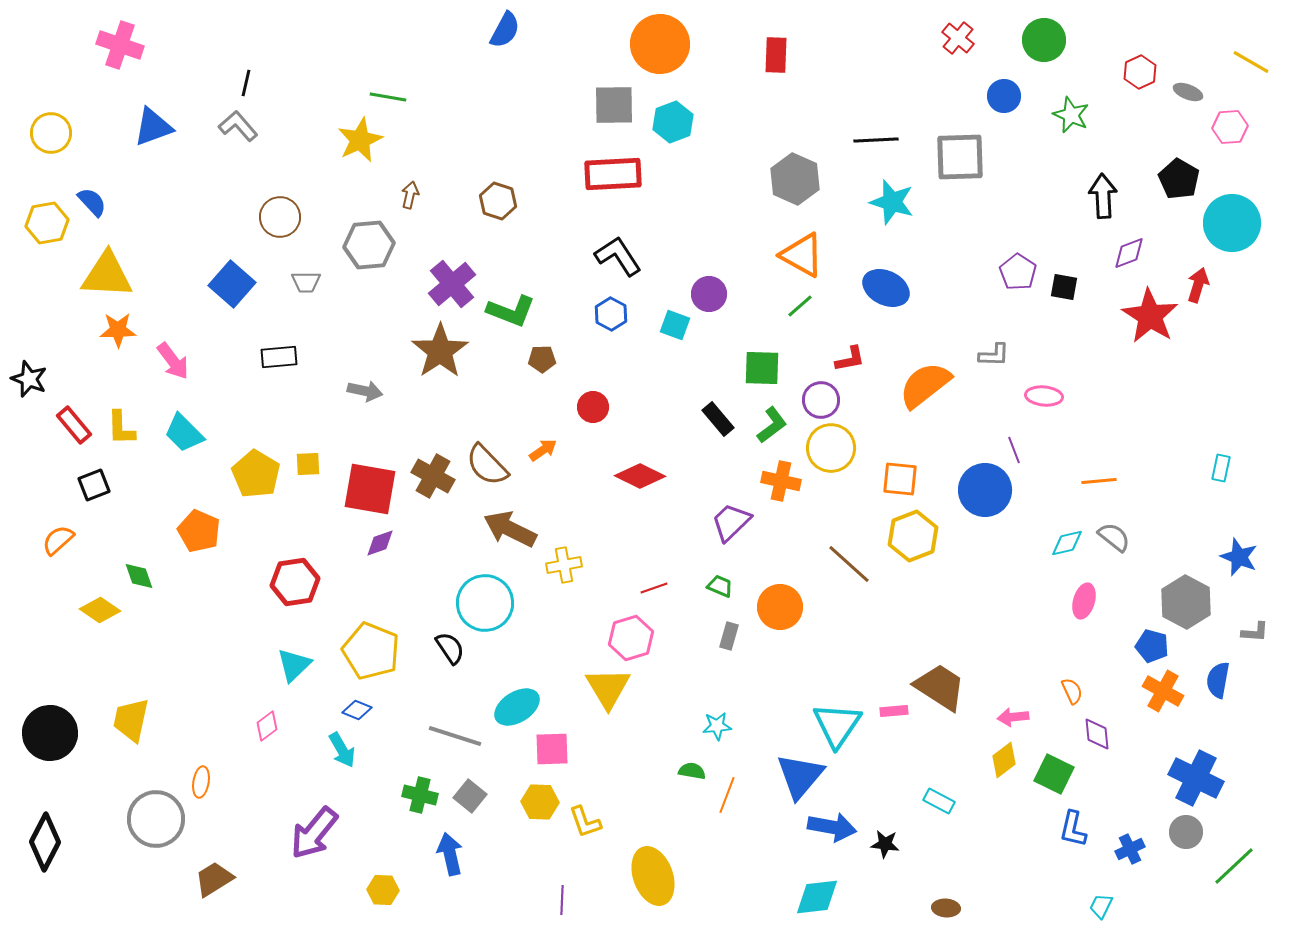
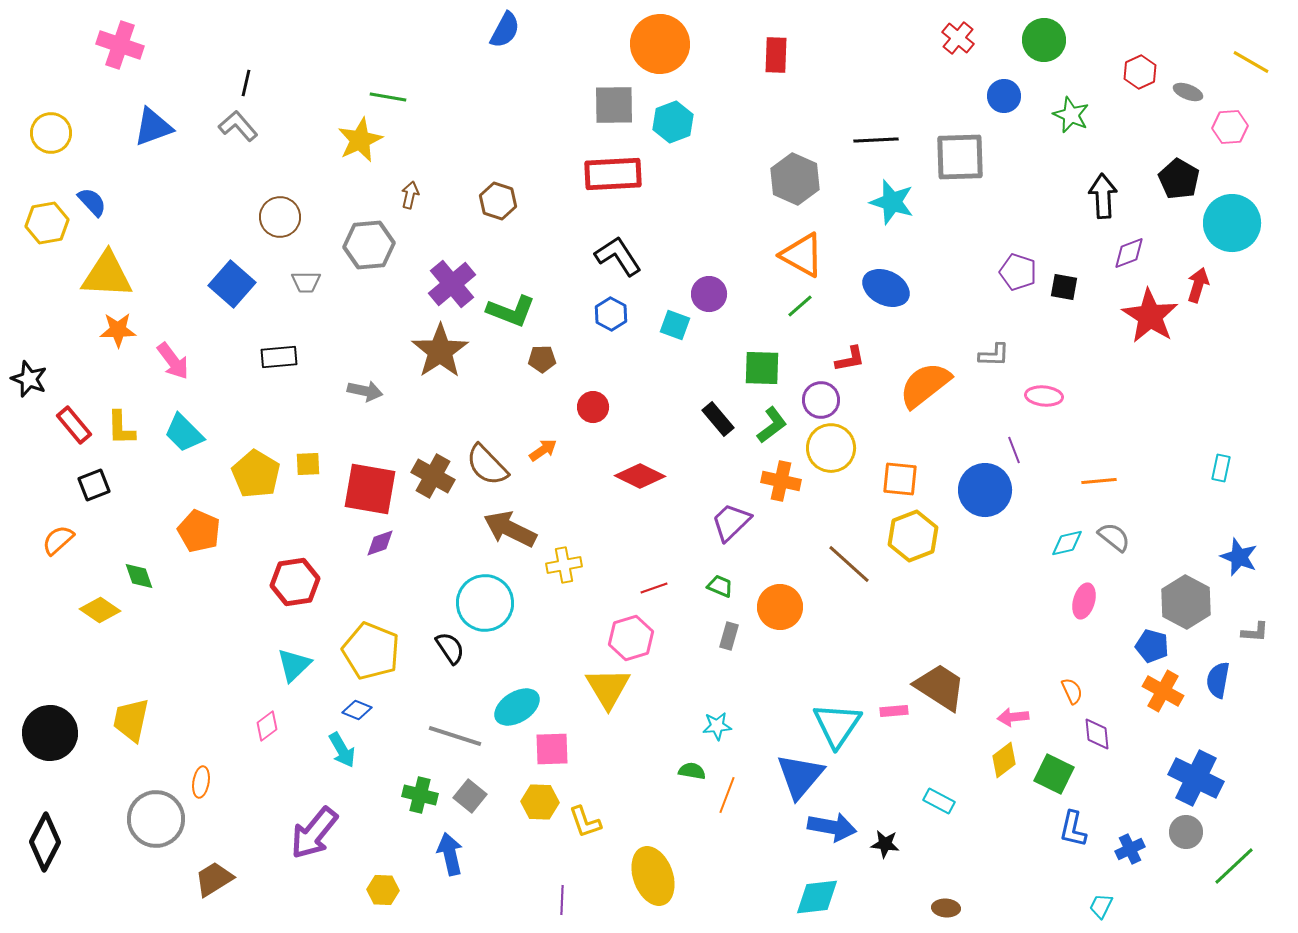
purple pentagon at (1018, 272): rotated 15 degrees counterclockwise
